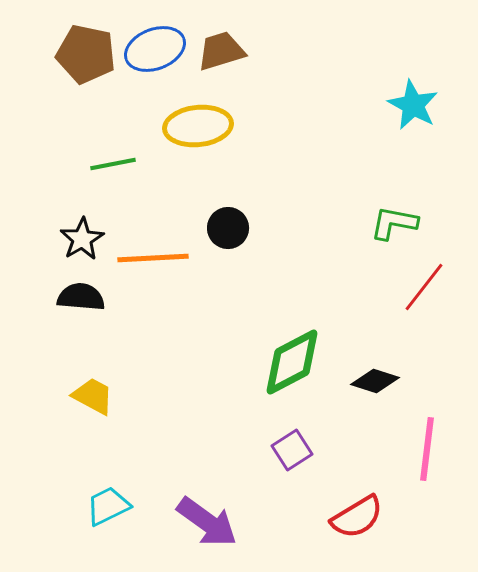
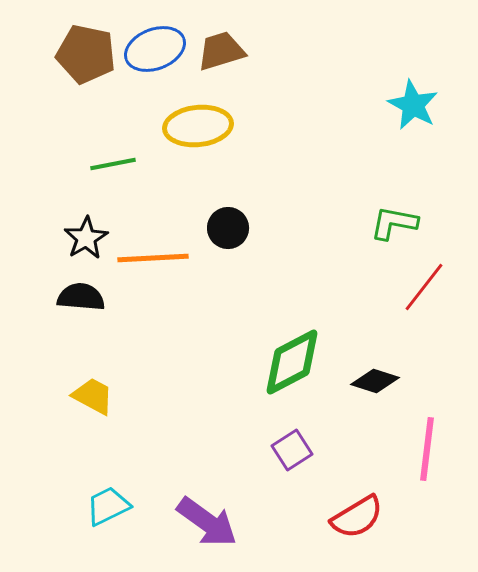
black star: moved 4 px right, 1 px up
